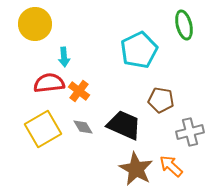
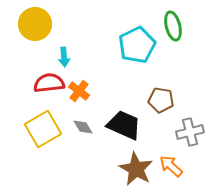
green ellipse: moved 11 px left, 1 px down
cyan pentagon: moved 2 px left, 5 px up
